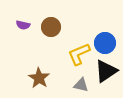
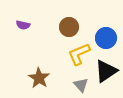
brown circle: moved 18 px right
blue circle: moved 1 px right, 5 px up
gray triangle: rotated 35 degrees clockwise
